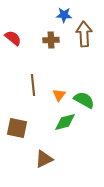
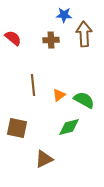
orange triangle: rotated 16 degrees clockwise
green diamond: moved 4 px right, 5 px down
